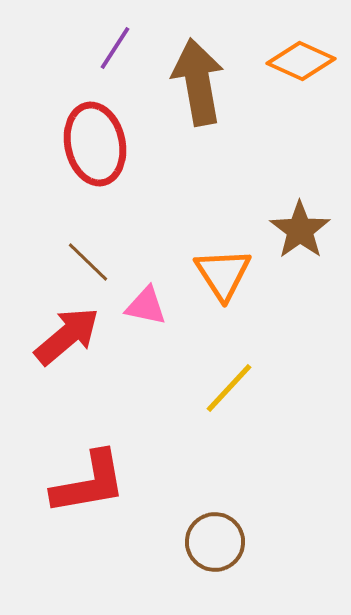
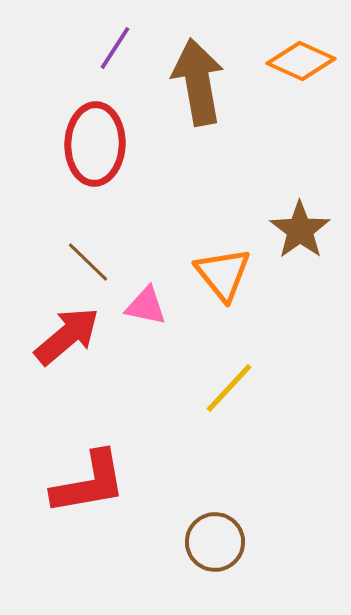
red ellipse: rotated 14 degrees clockwise
orange triangle: rotated 6 degrees counterclockwise
